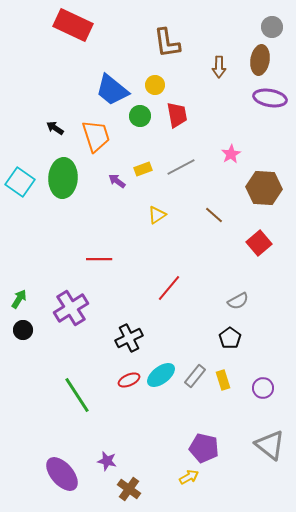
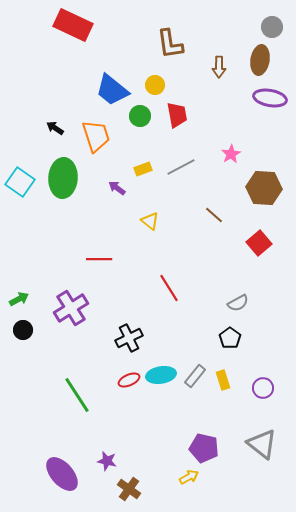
brown L-shape at (167, 43): moved 3 px right, 1 px down
purple arrow at (117, 181): moved 7 px down
yellow triangle at (157, 215): moved 7 px left, 6 px down; rotated 48 degrees counterclockwise
red line at (169, 288): rotated 72 degrees counterclockwise
green arrow at (19, 299): rotated 30 degrees clockwise
gray semicircle at (238, 301): moved 2 px down
cyan ellipse at (161, 375): rotated 28 degrees clockwise
gray triangle at (270, 445): moved 8 px left, 1 px up
